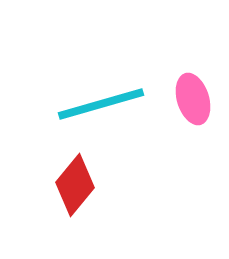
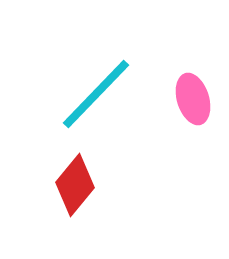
cyan line: moved 5 px left, 10 px up; rotated 30 degrees counterclockwise
